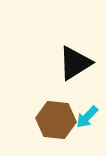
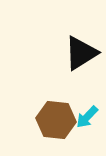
black triangle: moved 6 px right, 10 px up
